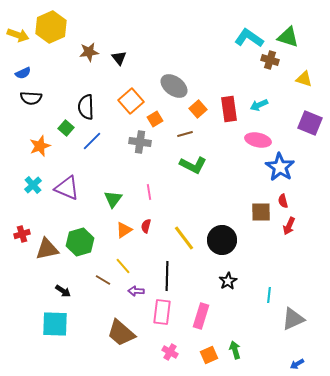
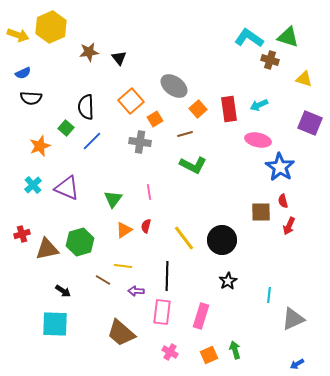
yellow line at (123, 266): rotated 42 degrees counterclockwise
